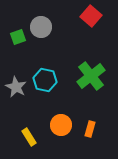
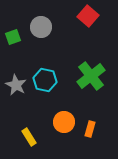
red square: moved 3 px left
green square: moved 5 px left
gray star: moved 2 px up
orange circle: moved 3 px right, 3 px up
